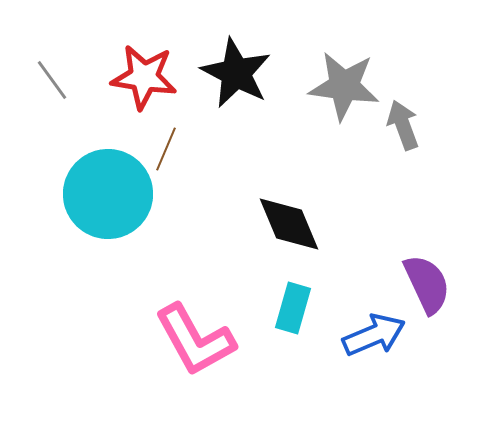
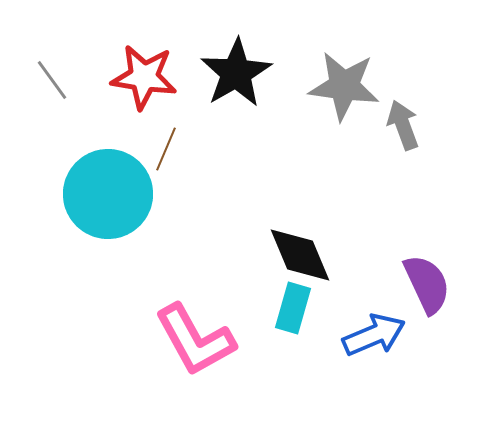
black star: rotated 14 degrees clockwise
black diamond: moved 11 px right, 31 px down
